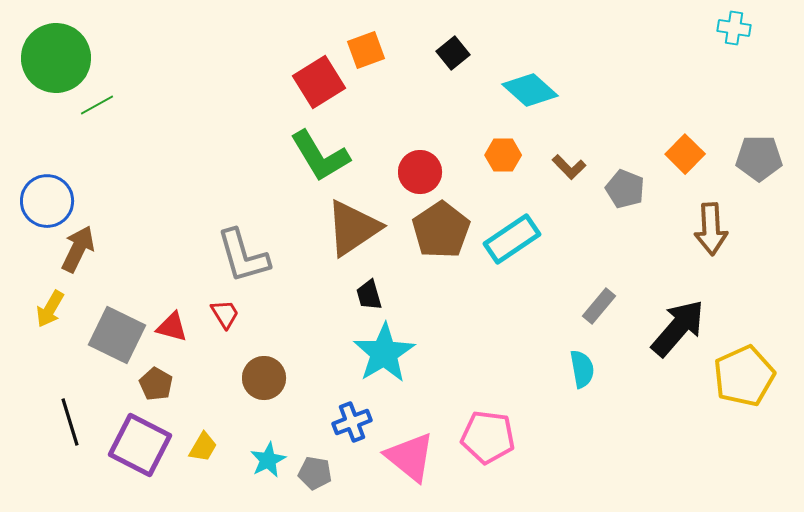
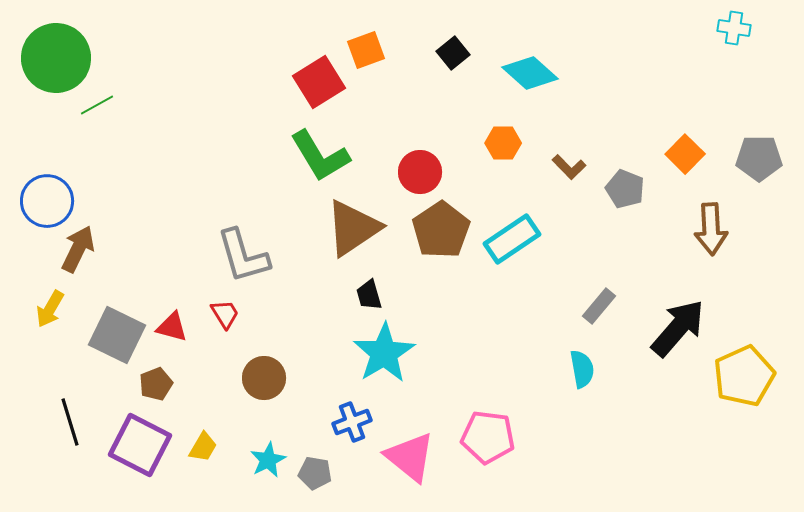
cyan diamond at (530, 90): moved 17 px up
orange hexagon at (503, 155): moved 12 px up
brown pentagon at (156, 384): rotated 20 degrees clockwise
